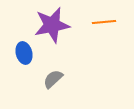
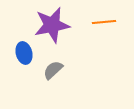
gray semicircle: moved 9 px up
